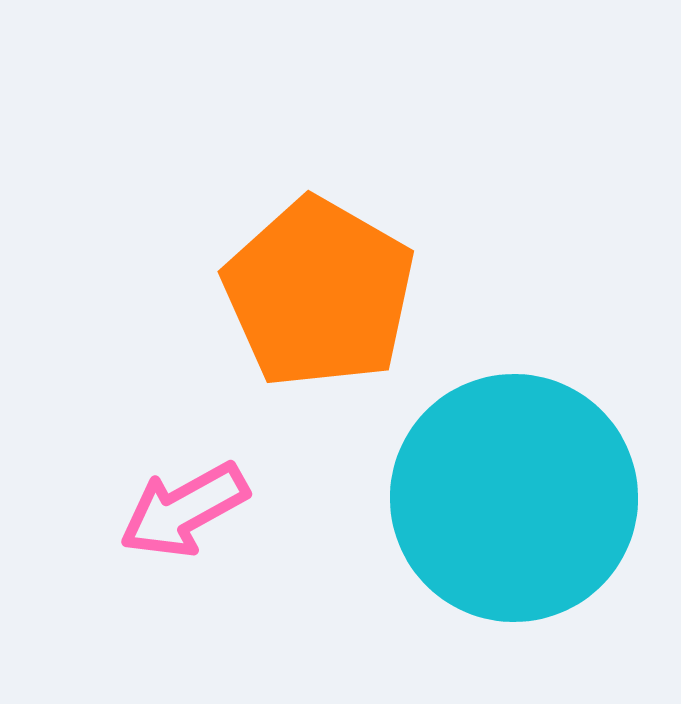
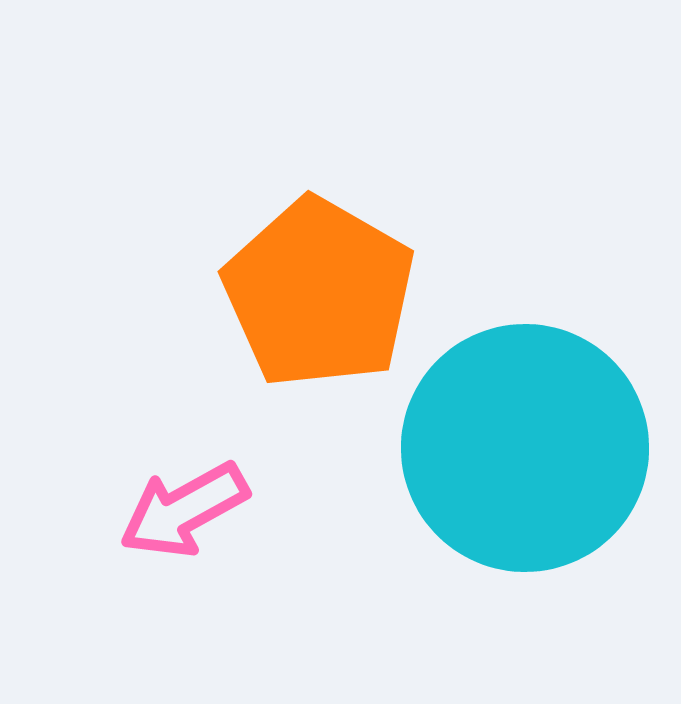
cyan circle: moved 11 px right, 50 px up
